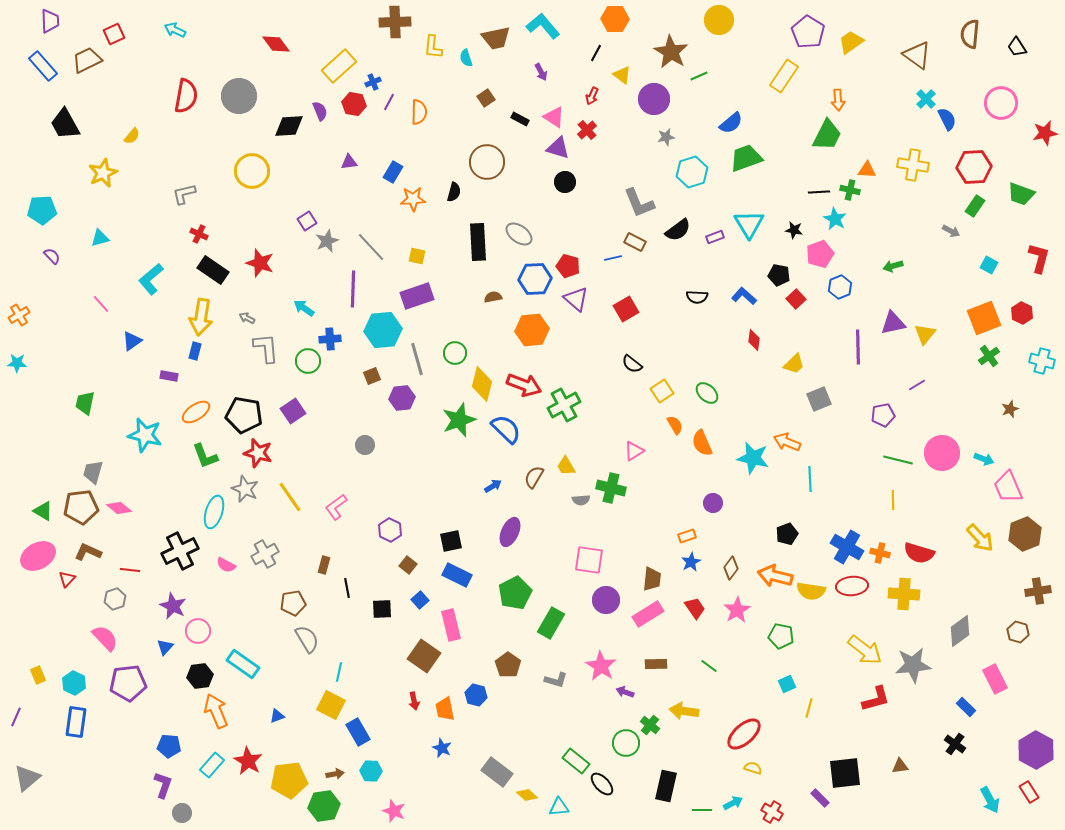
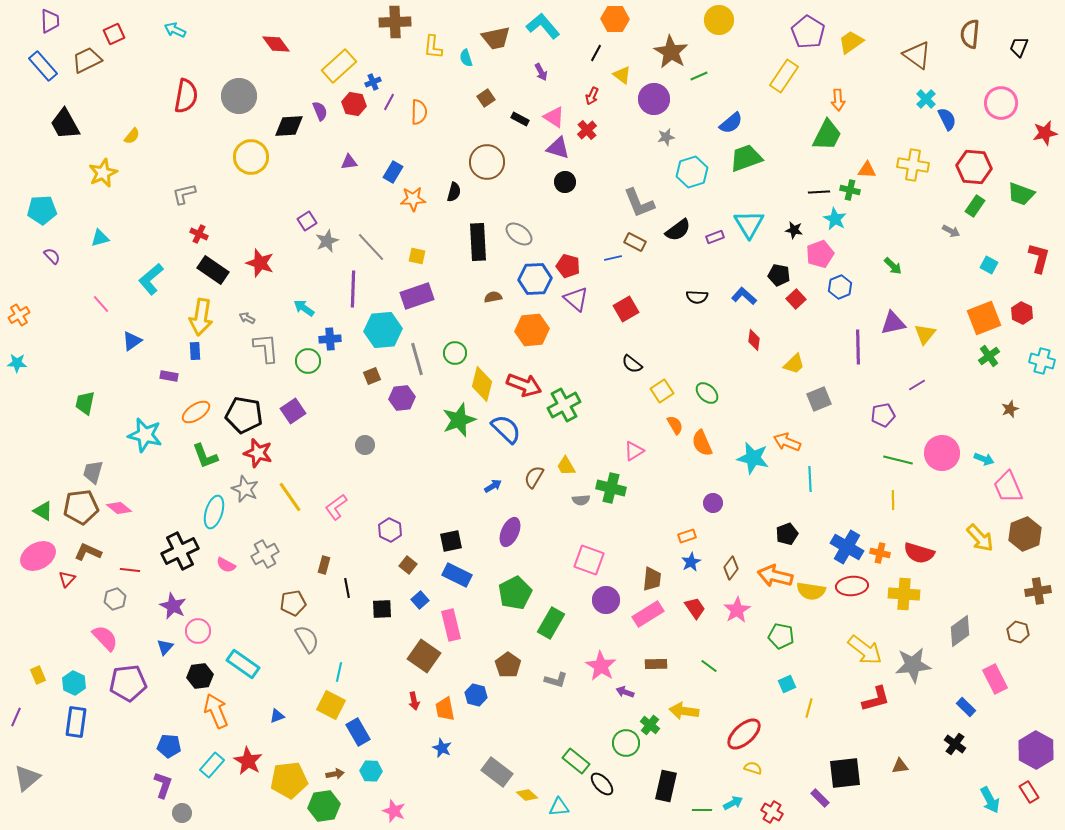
black trapezoid at (1017, 47): moved 2 px right; rotated 55 degrees clockwise
red hexagon at (974, 167): rotated 8 degrees clockwise
yellow circle at (252, 171): moved 1 px left, 14 px up
green arrow at (893, 266): rotated 120 degrees counterclockwise
blue rectangle at (195, 351): rotated 18 degrees counterclockwise
pink square at (589, 560): rotated 12 degrees clockwise
